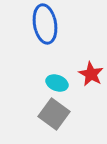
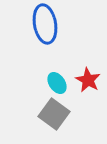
red star: moved 3 px left, 6 px down
cyan ellipse: rotated 35 degrees clockwise
